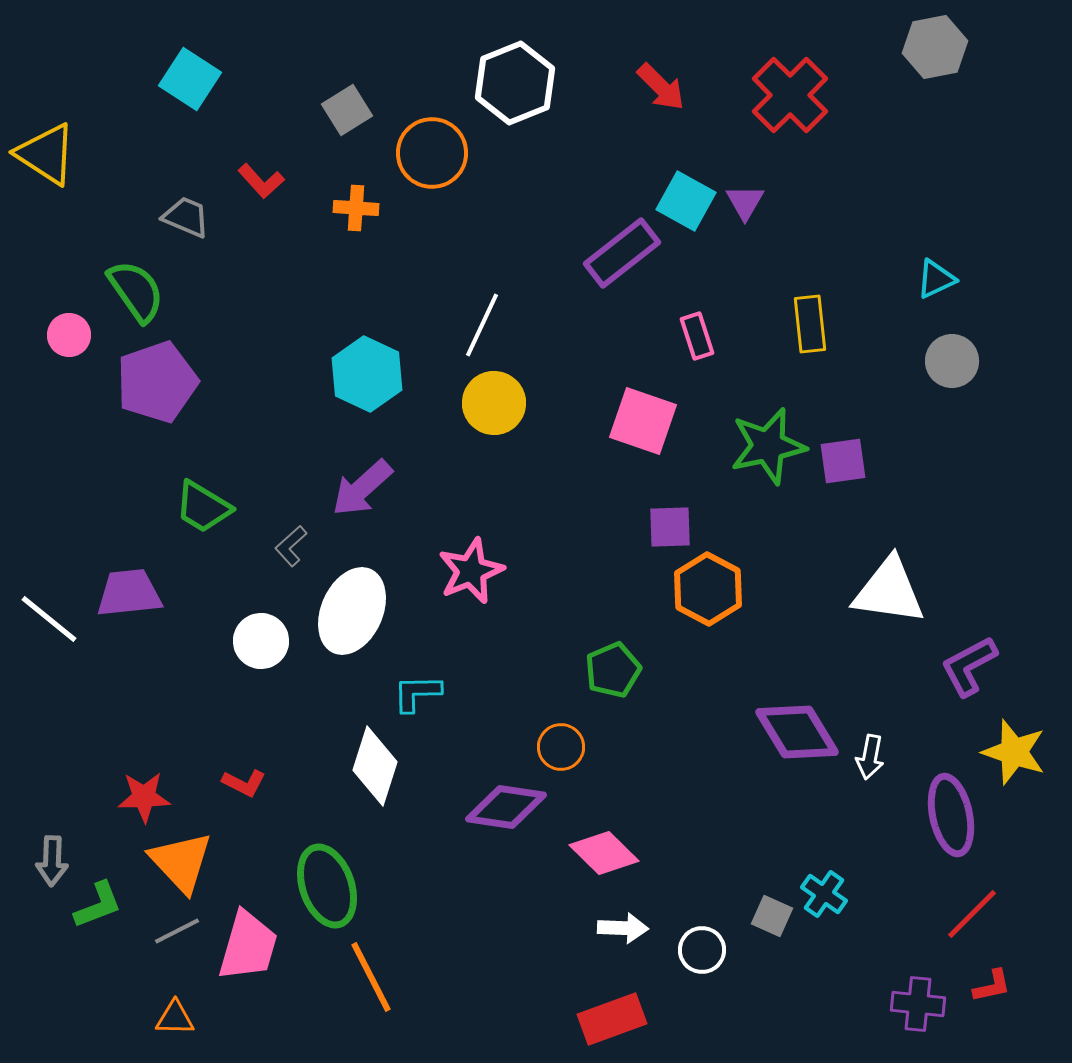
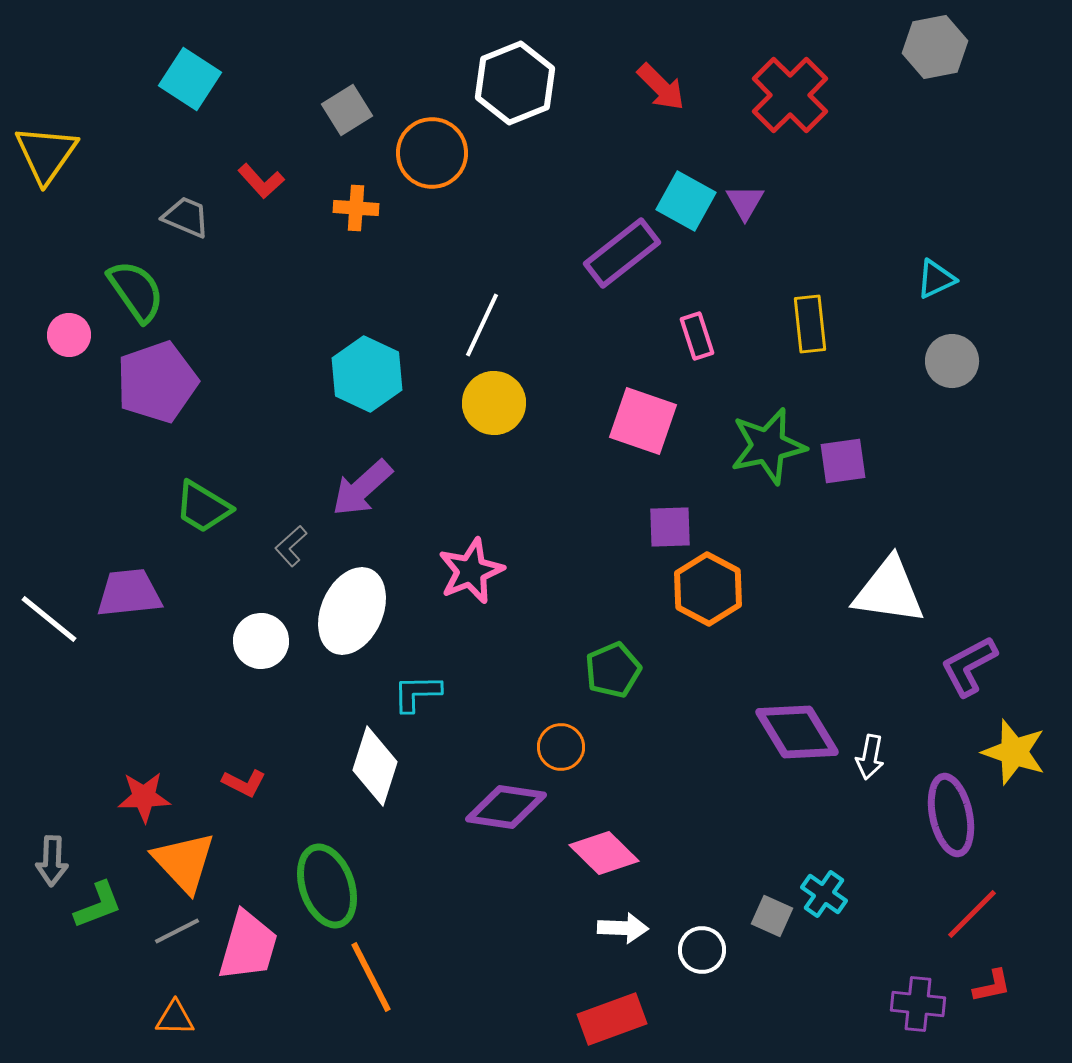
yellow triangle at (46, 154): rotated 32 degrees clockwise
orange triangle at (181, 862): moved 3 px right
